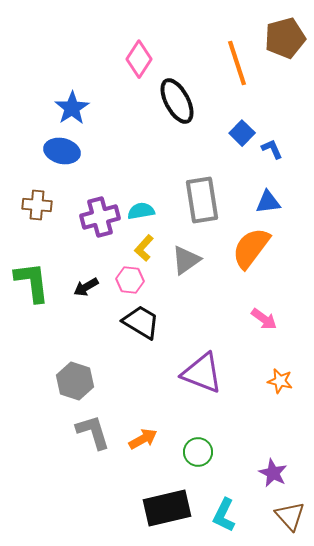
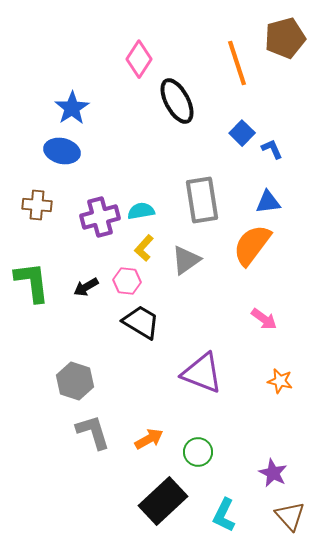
orange semicircle: moved 1 px right, 3 px up
pink hexagon: moved 3 px left, 1 px down
orange arrow: moved 6 px right
black rectangle: moved 4 px left, 7 px up; rotated 30 degrees counterclockwise
